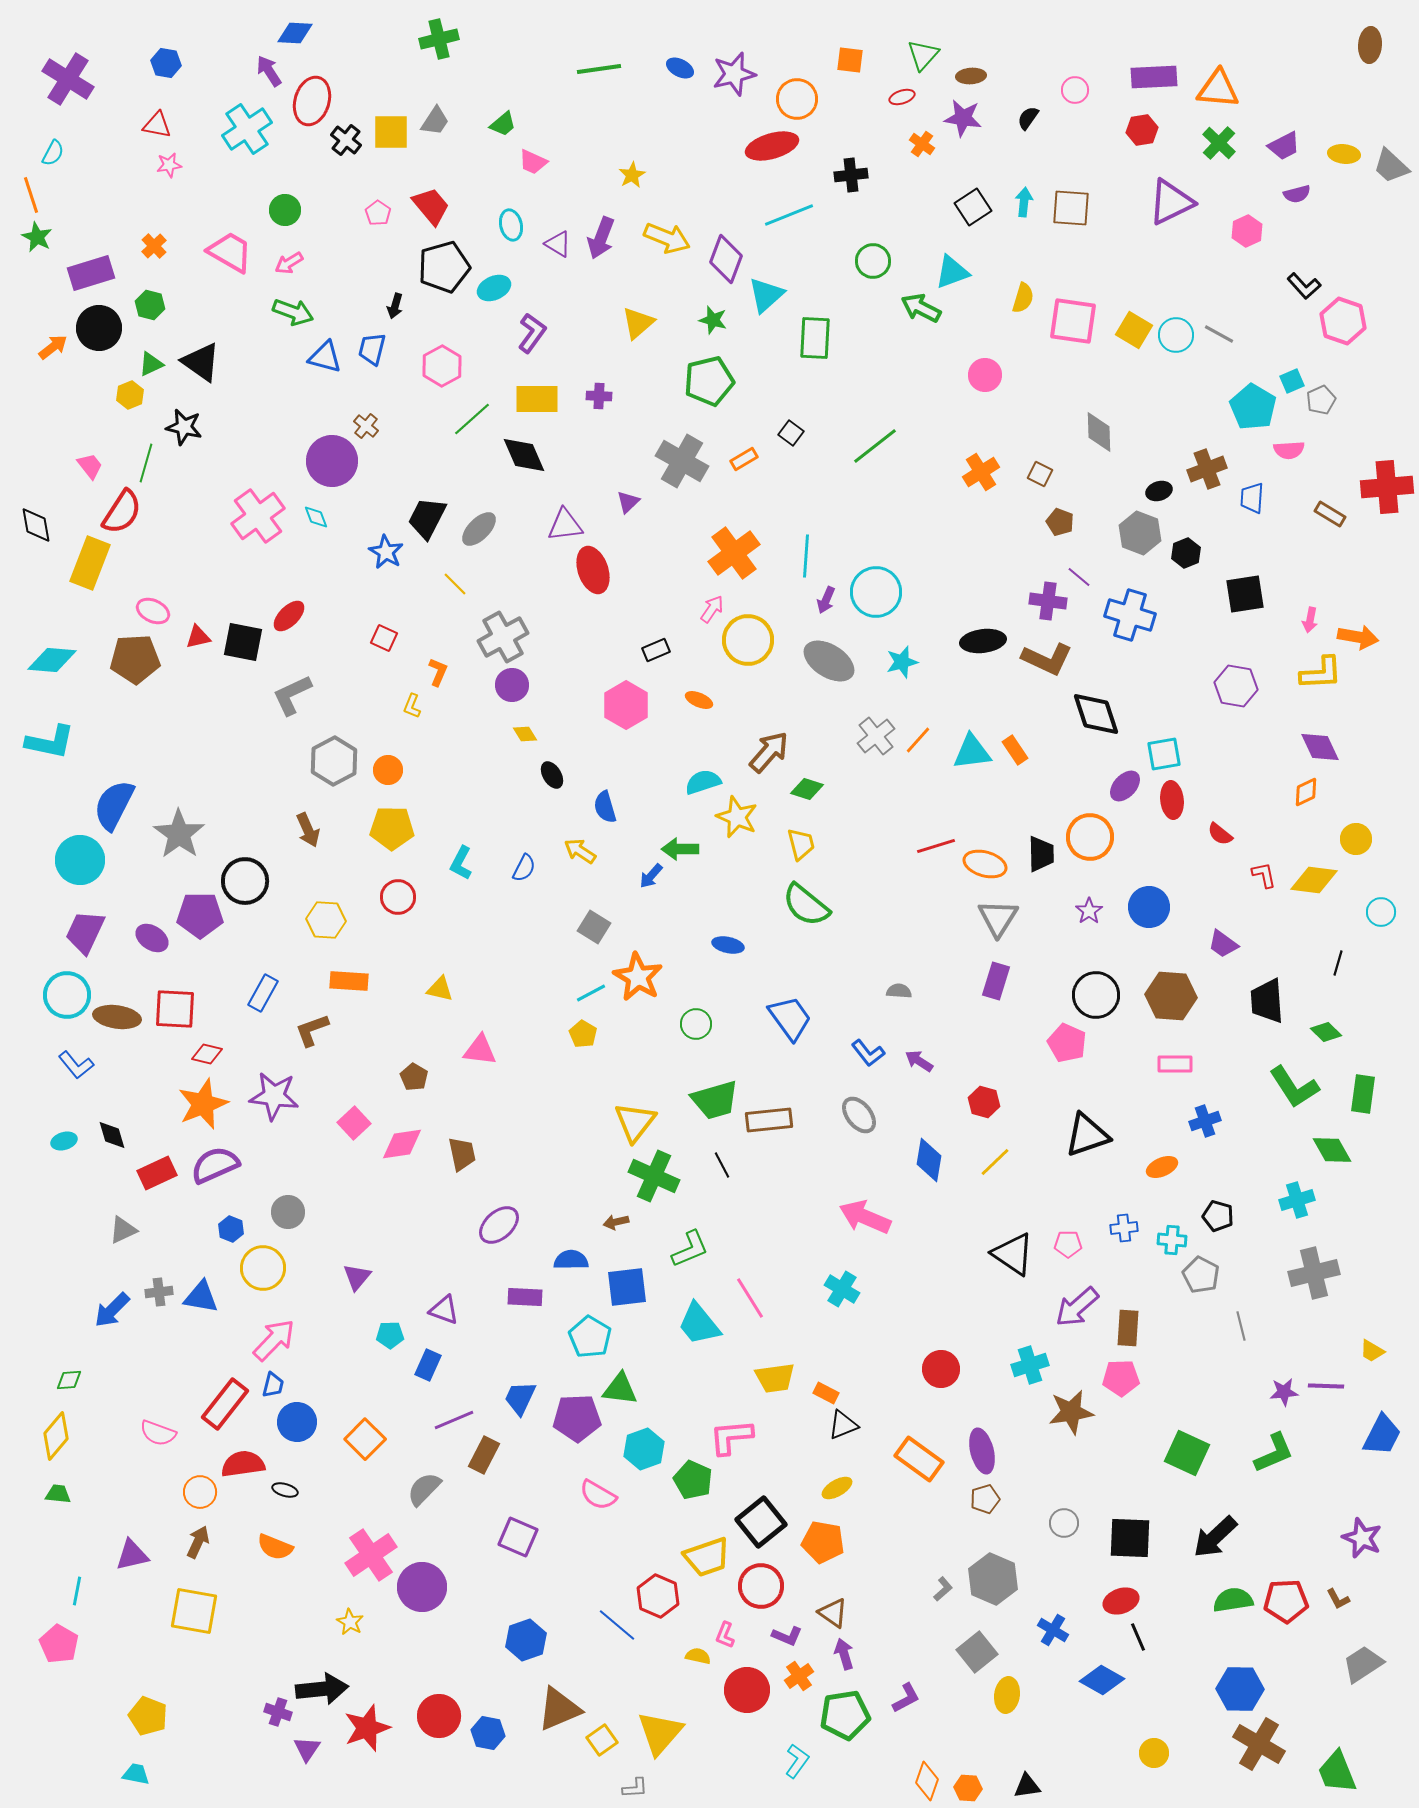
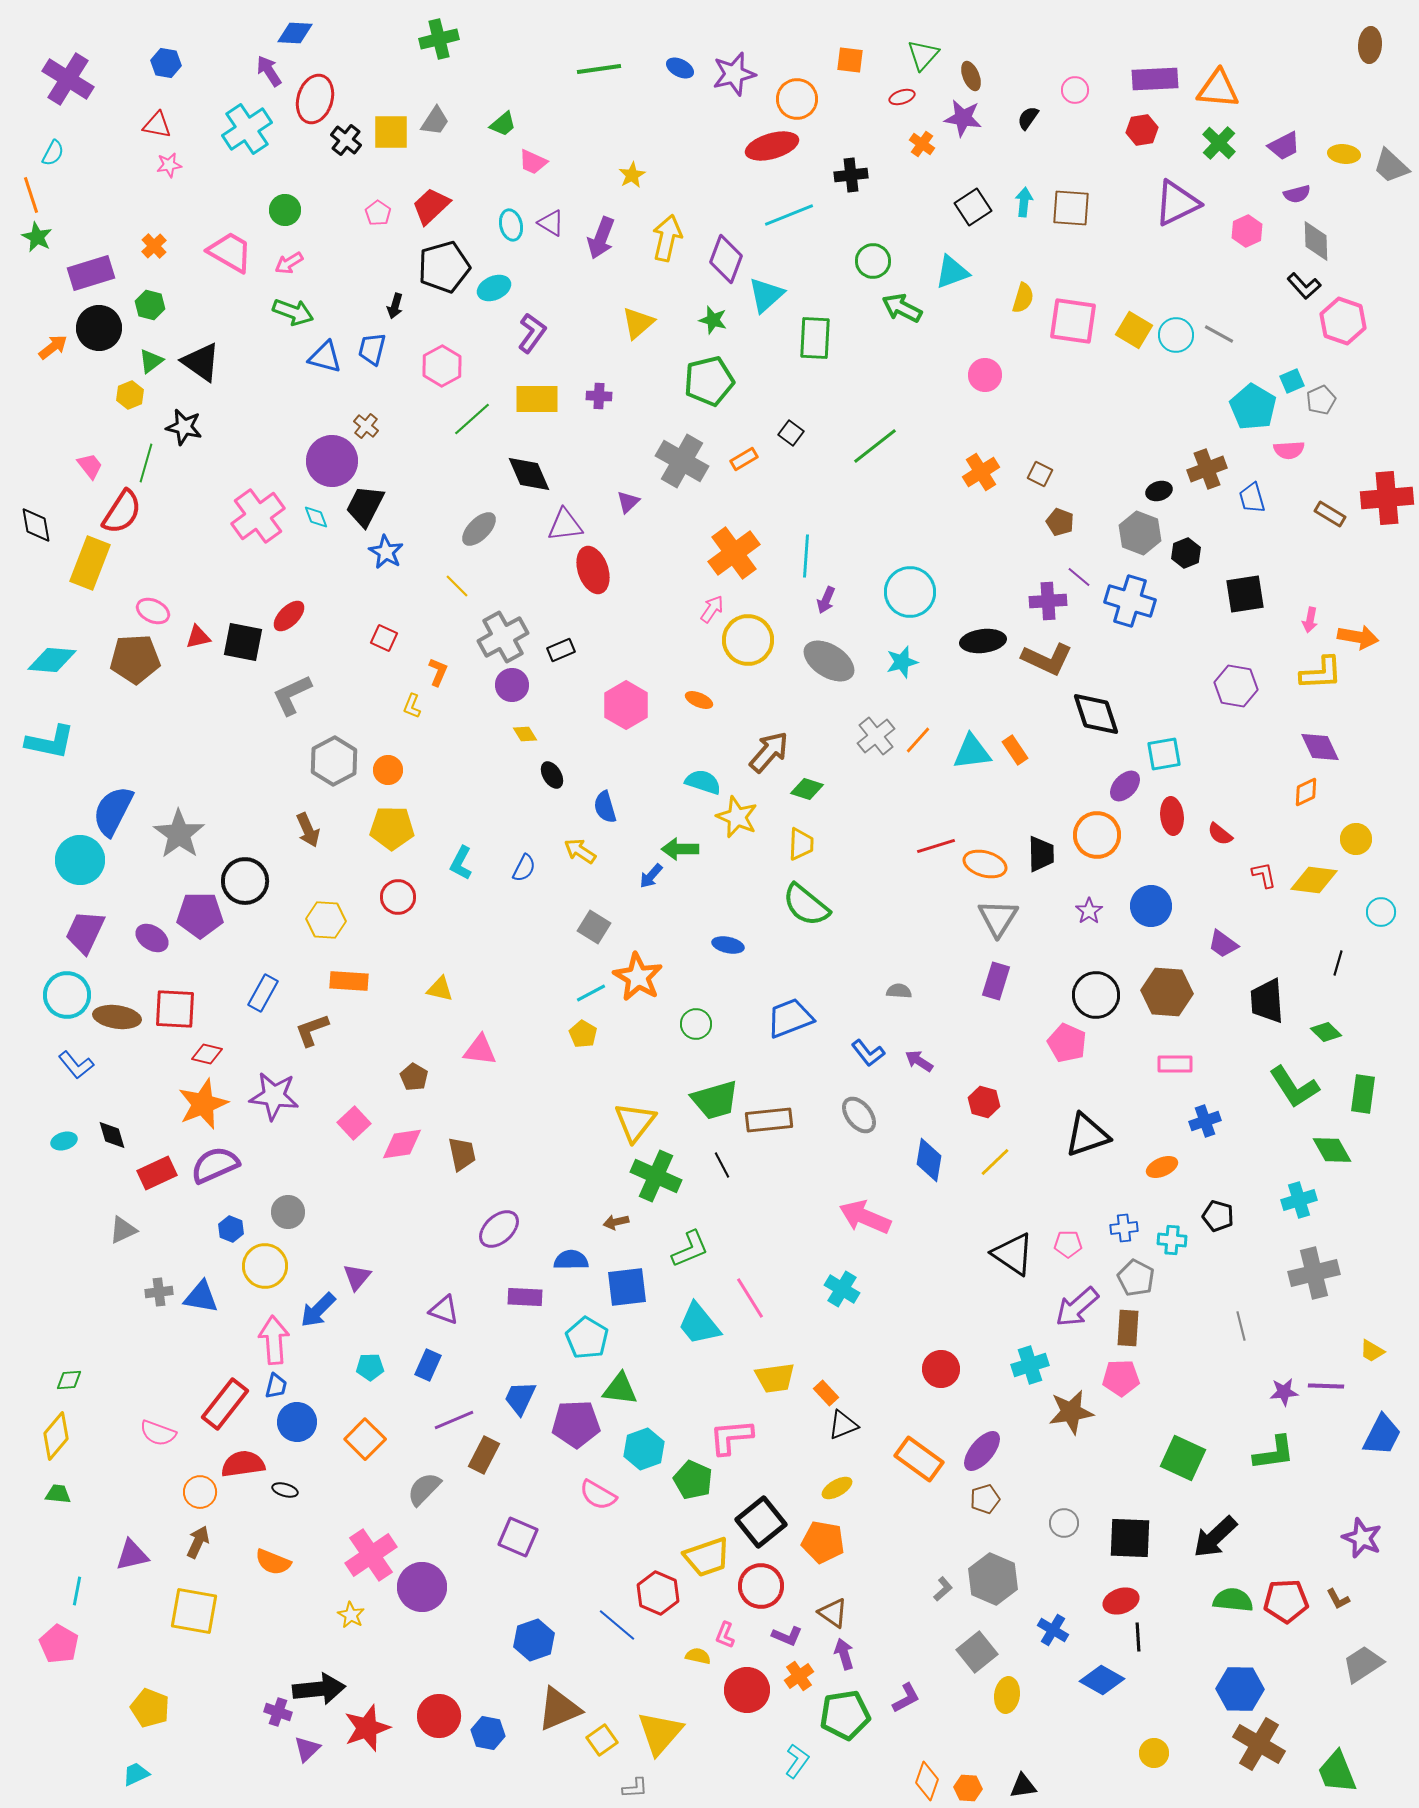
brown ellipse at (971, 76): rotated 72 degrees clockwise
purple rectangle at (1154, 77): moved 1 px right, 2 px down
red ellipse at (312, 101): moved 3 px right, 2 px up
purple triangle at (1171, 202): moved 6 px right, 1 px down
red trapezoid at (431, 206): rotated 93 degrees counterclockwise
yellow arrow at (667, 238): rotated 99 degrees counterclockwise
purple triangle at (558, 244): moved 7 px left, 21 px up
green arrow at (921, 308): moved 19 px left
green triangle at (151, 364): moved 3 px up; rotated 12 degrees counterclockwise
gray diamond at (1099, 432): moved 217 px right, 191 px up
black diamond at (524, 455): moved 5 px right, 19 px down
red cross at (1387, 487): moved 11 px down
blue trapezoid at (1252, 498): rotated 20 degrees counterclockwise
black trapezoid at (427, 518): moved 62 px left, 12 px up
yellow line at (455, 584): moved 2 px right, 2 px down
cyan circle at (876, 592): moved 34 px right
purple cross at (1048, 601): rotated 12 degrees counterclockwise
blue cross at (1130, 615): moved 14 px up
black rectangle at (656, 650): moved 95 px left
cyan semicircle at (703, 782): rotated 36 degrees clockwise
red ellipse at (1172, 800): moved 16 px down
blue semicircle at (114, 805): moved 1 px left, 6 px down
orange circle at (1090, 837): moved 7 px right, 2 px up
yellow trapezoid at (801, 844): rotated 16 degrees clockwise
blue circle at (1149, 907): moved 2 px right, 1 px up
brown hexagon at (1171, 996): moved 4 px left, 4 px up
blue trapezoid at (790, 1018): rotated 75 degrees counterclockwise
green cross at (654, 1176): moved 2 px right
cyan cross at (1297, 1200): moved 2 px right
purple ellipse at (499, 1225): moved 4 px down
yellow circle at (263, 1268): moved 2 px right, 2 px up
gray pentagon at (1201, 1275): moved 65 px left, 3 px down
blue arrow at (112, 1310): moved 206 px right
cyan pentagon at (390, 1335): moved 20 px left, 32 px down
cyan pentagon at (590, 1337): moved 3 px left, 1 px down
pink arrow at (274, 1340): rotated 48 degrees counterclockwise
blue trapezoid at (273, 1385): moved 3 px right, 1 px down
orange rectangle at (826, 1393): rotated 20 degrees clockwise
purple pentagon at (577, 1418): moved 1 px left, 6 px down
purple ellipse at (982, 1451): rotated 54 degrees clockwise
green square at (1187, 1453): moved 4 px left, 5 px down
green L-shape at (1274, 1453): rotated 15 degrees clockwise
orange semicircle at (275, 1547): moved 2 px left, 15 px down
red hexagon at (658, 1596): moved 3 px up
green semicircle at (1233, 1600): rotated 15 degrees clockwise
yellow star at (350, 1622): moved 1 px right, 7 px up
black line at (1138, 1637): rotated 20 degrees clockwise
blue hexagon at (526, 1640): moved 8 px right
black arrow at (322, 1689): moved 3 px left
yellow pentagon at (148, 1716): moved 2 px right, 8 px up
purple triangle at (307, 1749): rotated 12 degrees clockwise
cyan trapezoid at (136, 1774): rotated 36 degrees counterclockwise
black triangle at (1027, 1786): moved 4 px left
